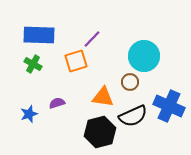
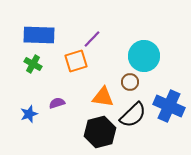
black semicircle: moved 1 px up; rotated 20 degrees counterclockwise
